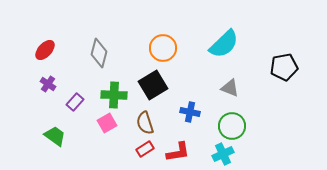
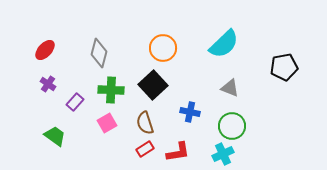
black square: rotated 12 degrees counterclockwise
green cross: moved 3 px left, 5 px up
